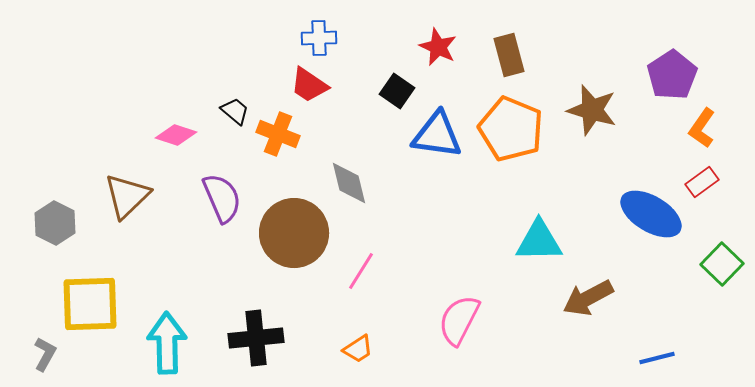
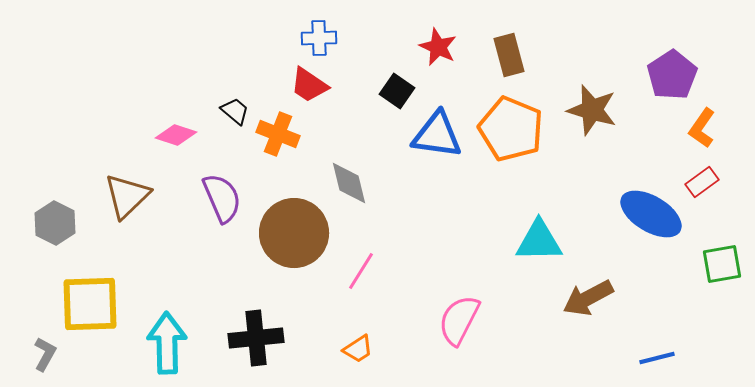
green square: rotated 36 degrees clockwise
